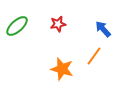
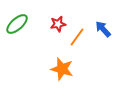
green ellipse: moved 2 px up
orange line: moved 17 px left, 19 px up
